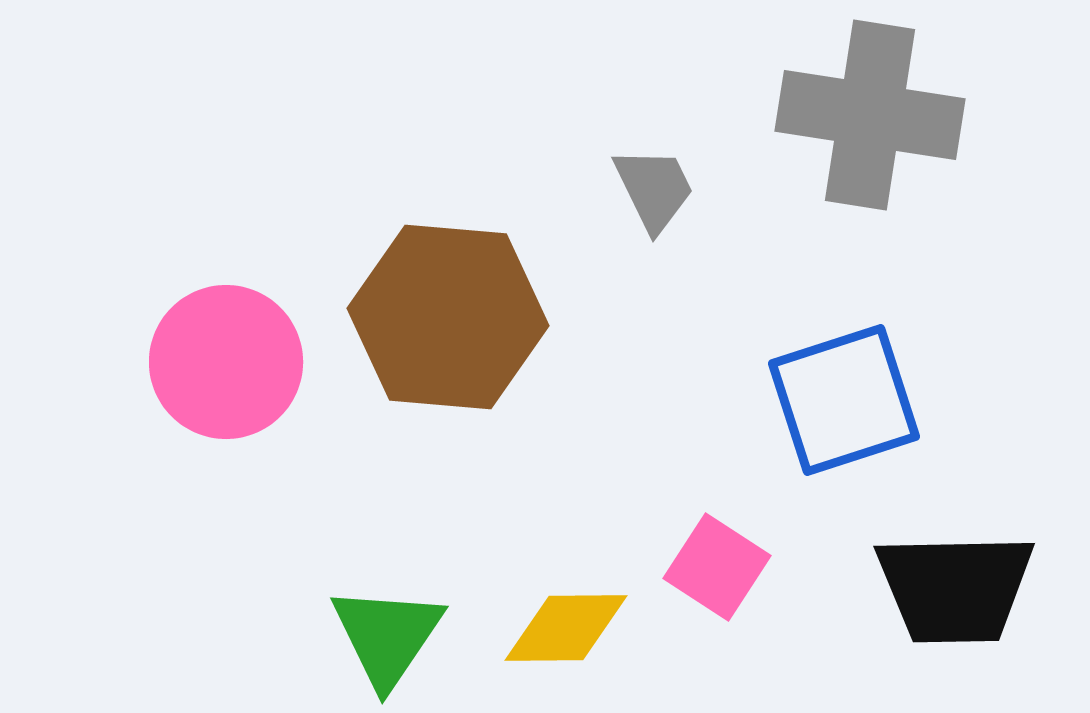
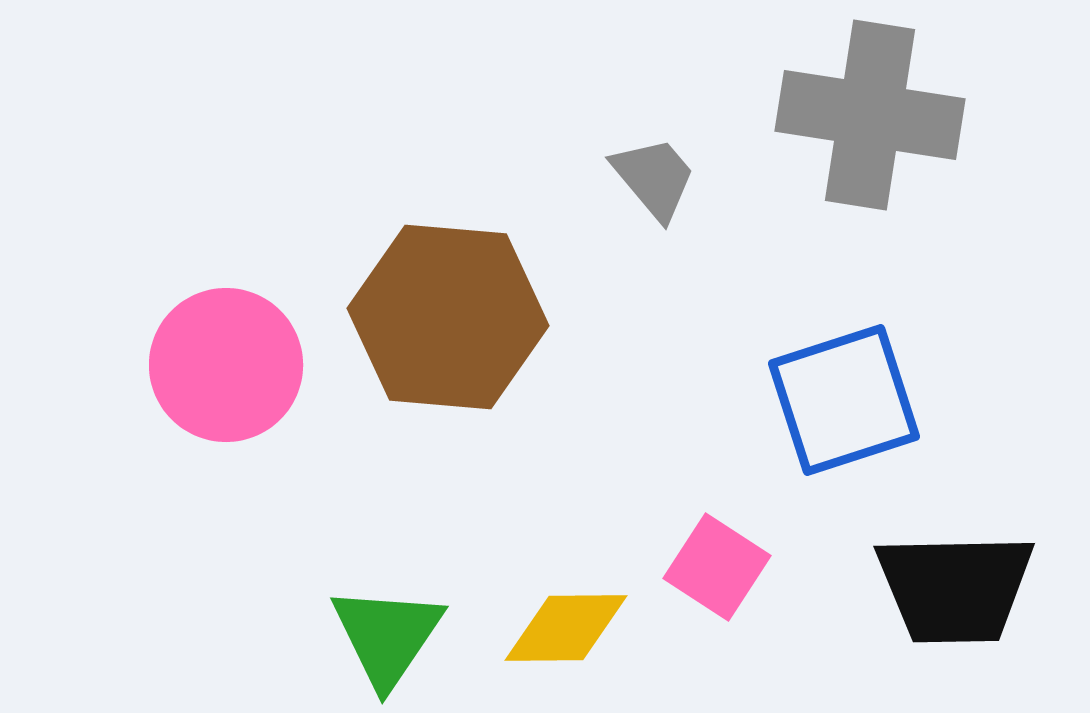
gray trapezoid: moved 11 px up; rotated 14 degrees counterclockwise
pink circle: moved 3 px down
